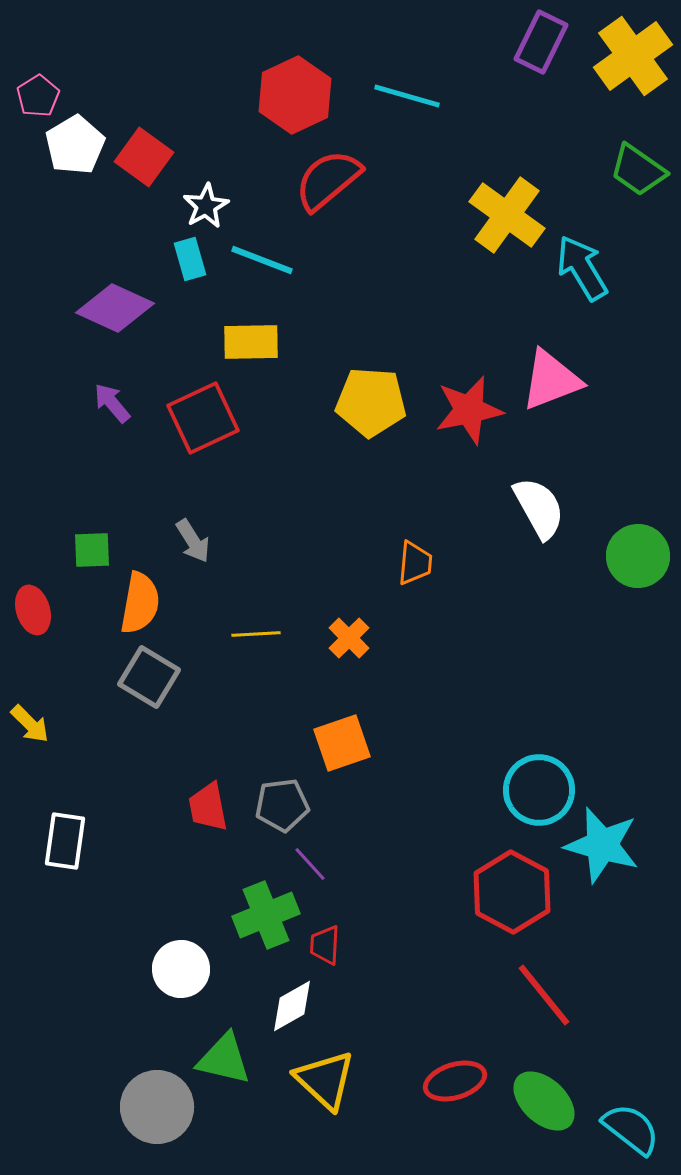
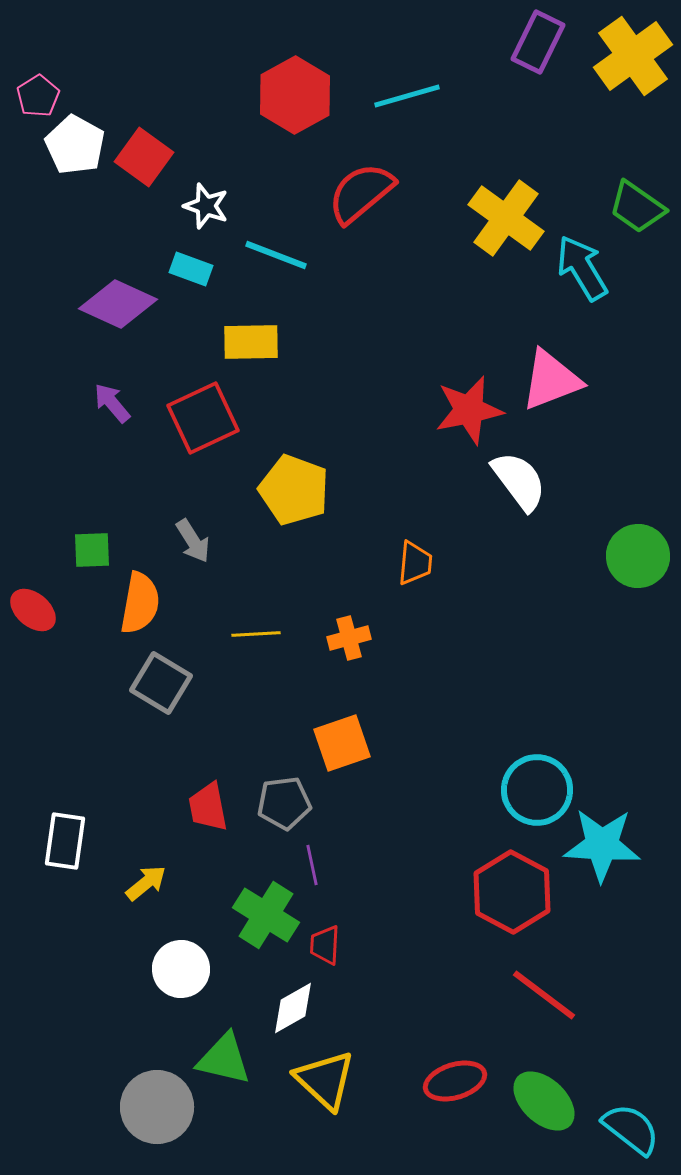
purple rectangle at (541, 42): moved 3 px left
red hexagon at (295, 95): rotated 4 degrees counterclockwise
cyan line at (407, 96): rotated 32 degrees counterclockwise
white pentagon at (75, 145): rotated 12 degrees counterclockwise
green trapezoid at (638, 170): moved 1 px left, 37 px down
red semicircle at (328, 180): moved 33 px right, 13 px down
white star at (206, 206): rotated 24 degrees counterclockwise
yellow cross at (507, 215): moved 1 px left, 3 px down
cyan rectangle at (190, 259): moved 1 px right, 10 px down; rotated 54 degrees counterclockwise
cyan line at (262, 260): moved 14 px right, 5 px up
purple diamond at (115, 308): moved 3 px right, 4 px up
yellow pentagon at (371, 402): moved 77 px left, 88 px down; rotated 16 degrees clockwise
white semicircle at (539, 508): moved 20 px left, 27 px up; rotated 8 degrees counterclockwise
red ellipse at (33, 610): rotated 33 degrees counterclockwise
orange cross at (349, 638): rotated 30 degrees clockwise
gray square at (149, 677): moved 12 px right, 6 px down
yellow arrow at (30, 724): moved 116 px right, 159 px down; rotated 84 degrees counterclockwise
cyan circle at (539, 790): moved 2 px left
gray pentagon at (282, 805): moved 2 px right, 2 px up
cyan star at (602, 845): rotated 12 degrees counterclockwise
purple line at (310, 864): moved 2 px right, 1 px down; rotated 30 degrees clockwise
green cross at (266, 915): rotated 36 degrees counterclockwise
red line at (544, 995): rotated 14 degrees counterclockwise
white diamond at (292, 1006): moved 1 px right, 2 px down
